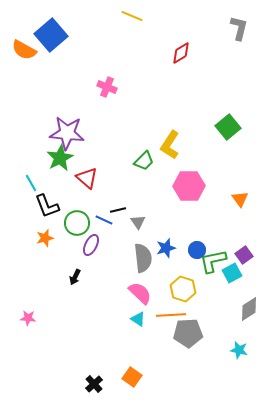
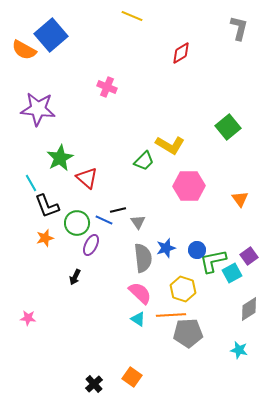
purple star: moved 29 px left, 24 px up
yellow L-shape: rotated 92 degrees counterclockwise
purple square: moved 5 px right, 1 px down
